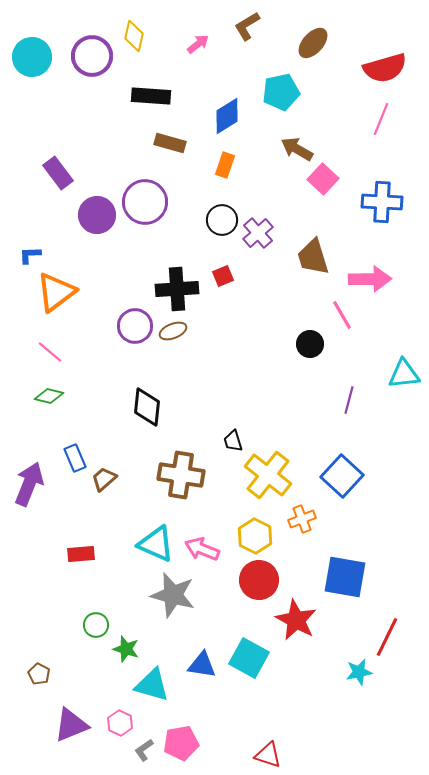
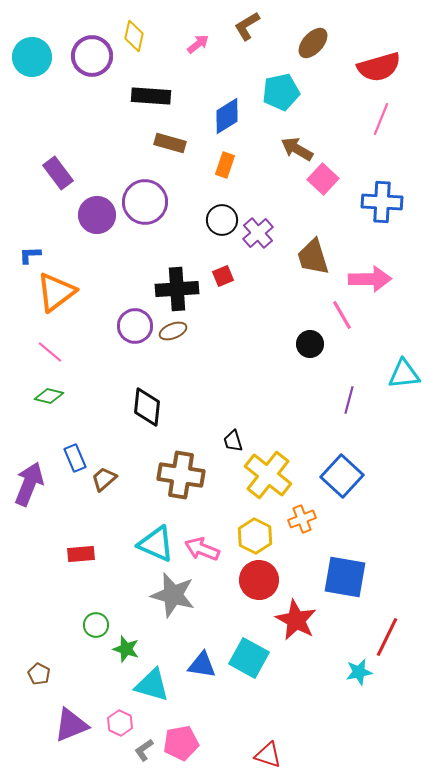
red semicircle at (385, 68): moved 6 px left, 1 px up
